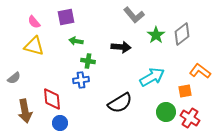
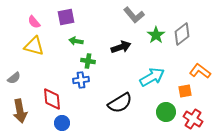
black arrow: rotated 24 degrees counterclockwise
brown arrow: moved 5 px left
red cross: moved 3 px right, 1 px down
blue circle: moved 2 px right
